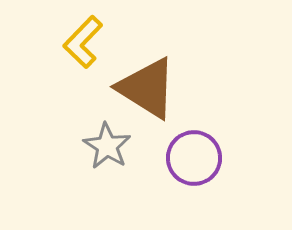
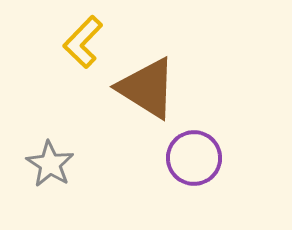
gray star: moved 57 px left, 18 px down
